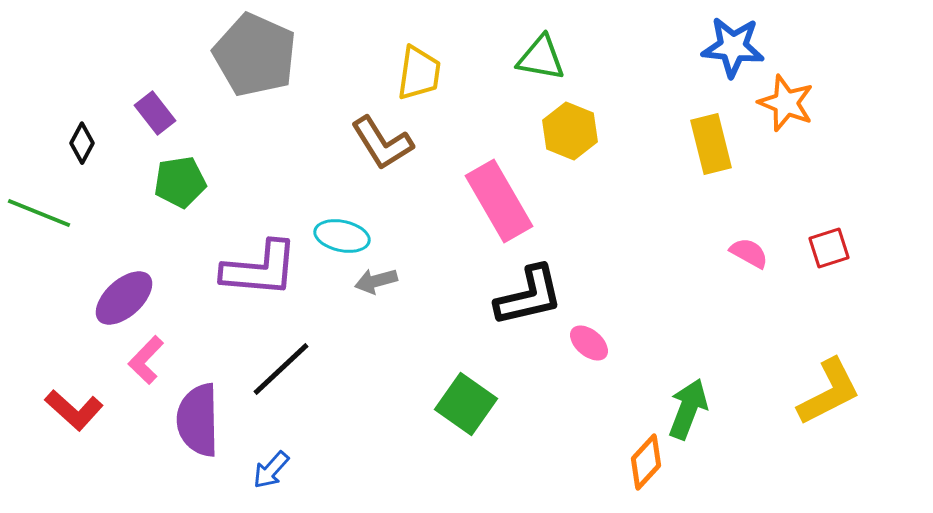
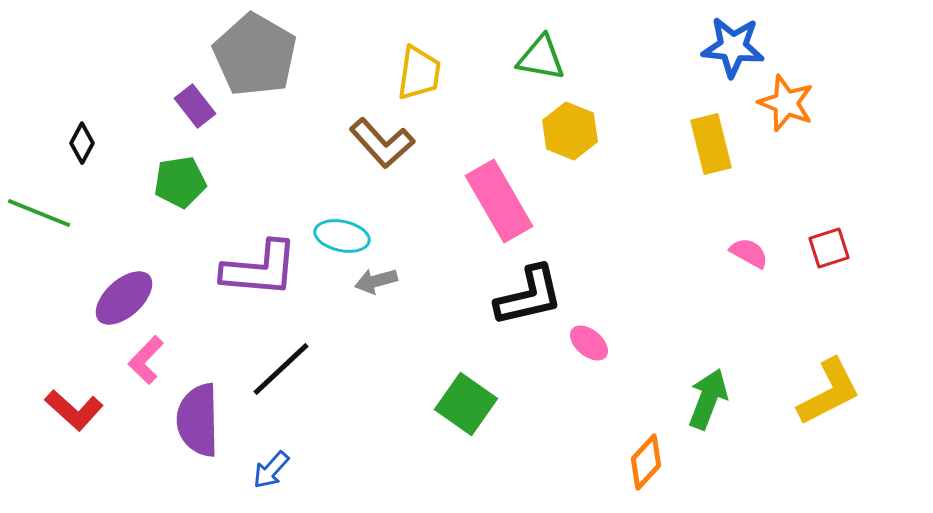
gray pentagon: rotated 6 degrees clockwise
purple rectangle: moved 40 px right, 7 px up
brown L-shape: rotated 10 degrees counterclockwise
green arrow: moved 20 px right, 10 px up
